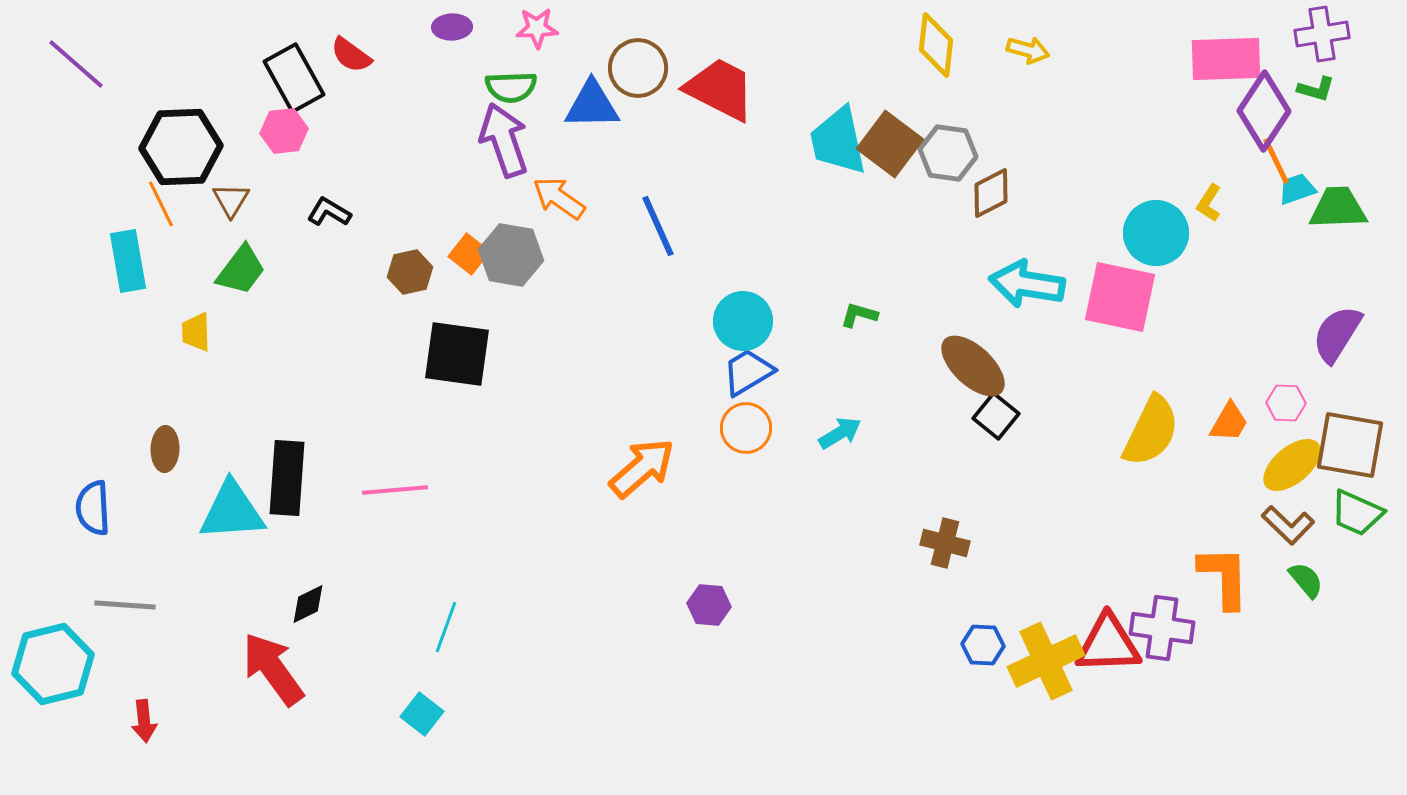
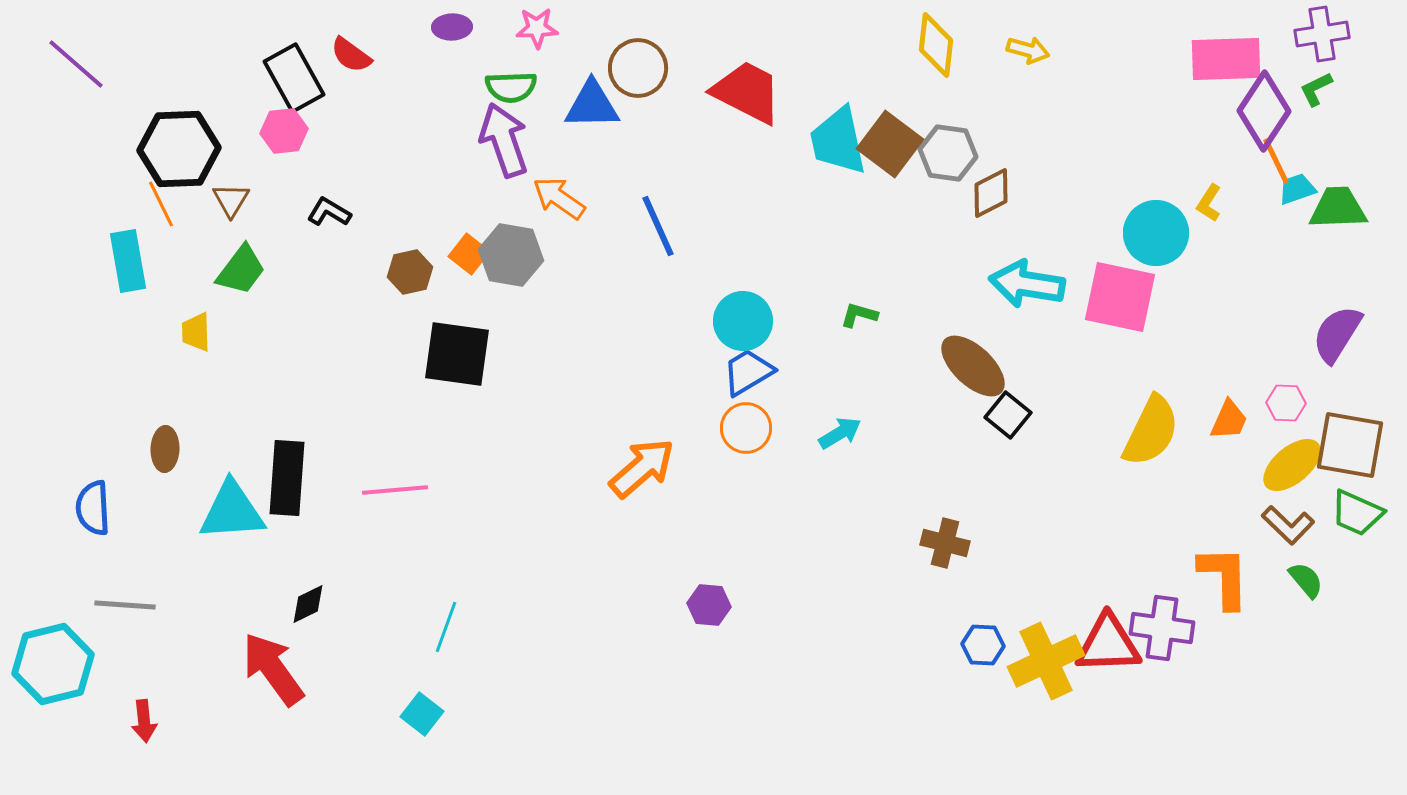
red trapezoid at (720, 89): moved 27 px right, 3 px down
green L-shape at (1316, 89): rotated 138 degrees clockwise
black hexagon at (181, 147): moved 2 px left, 2 px down
black square at (996, 416): moved 12 px right, 1 px up
orange trapezoid at (1229, 422): moved 2 px up; rotated 6 degrees counterclockwise
